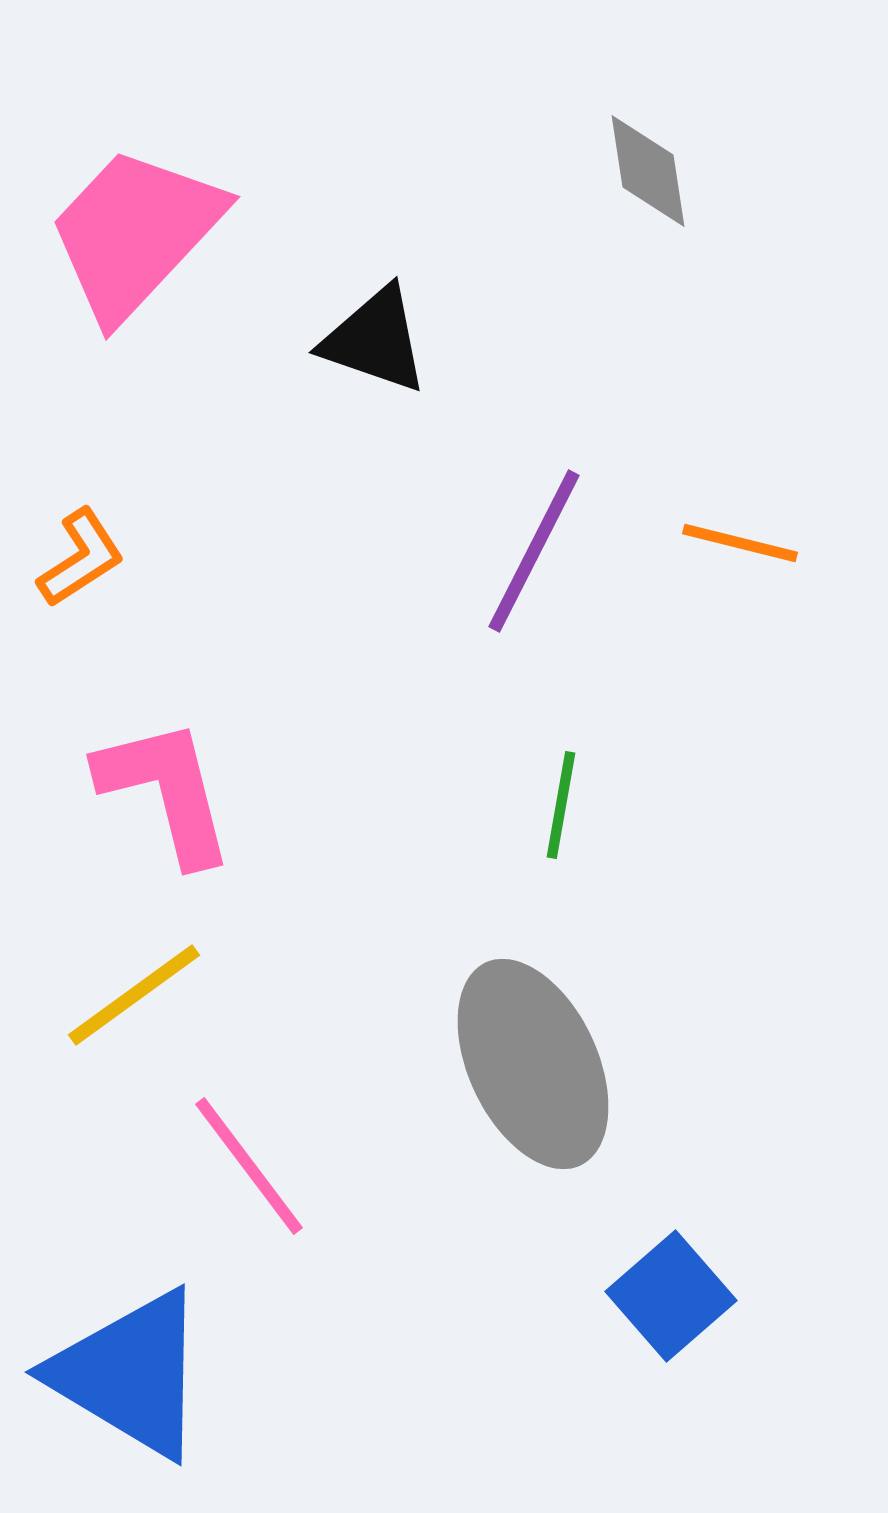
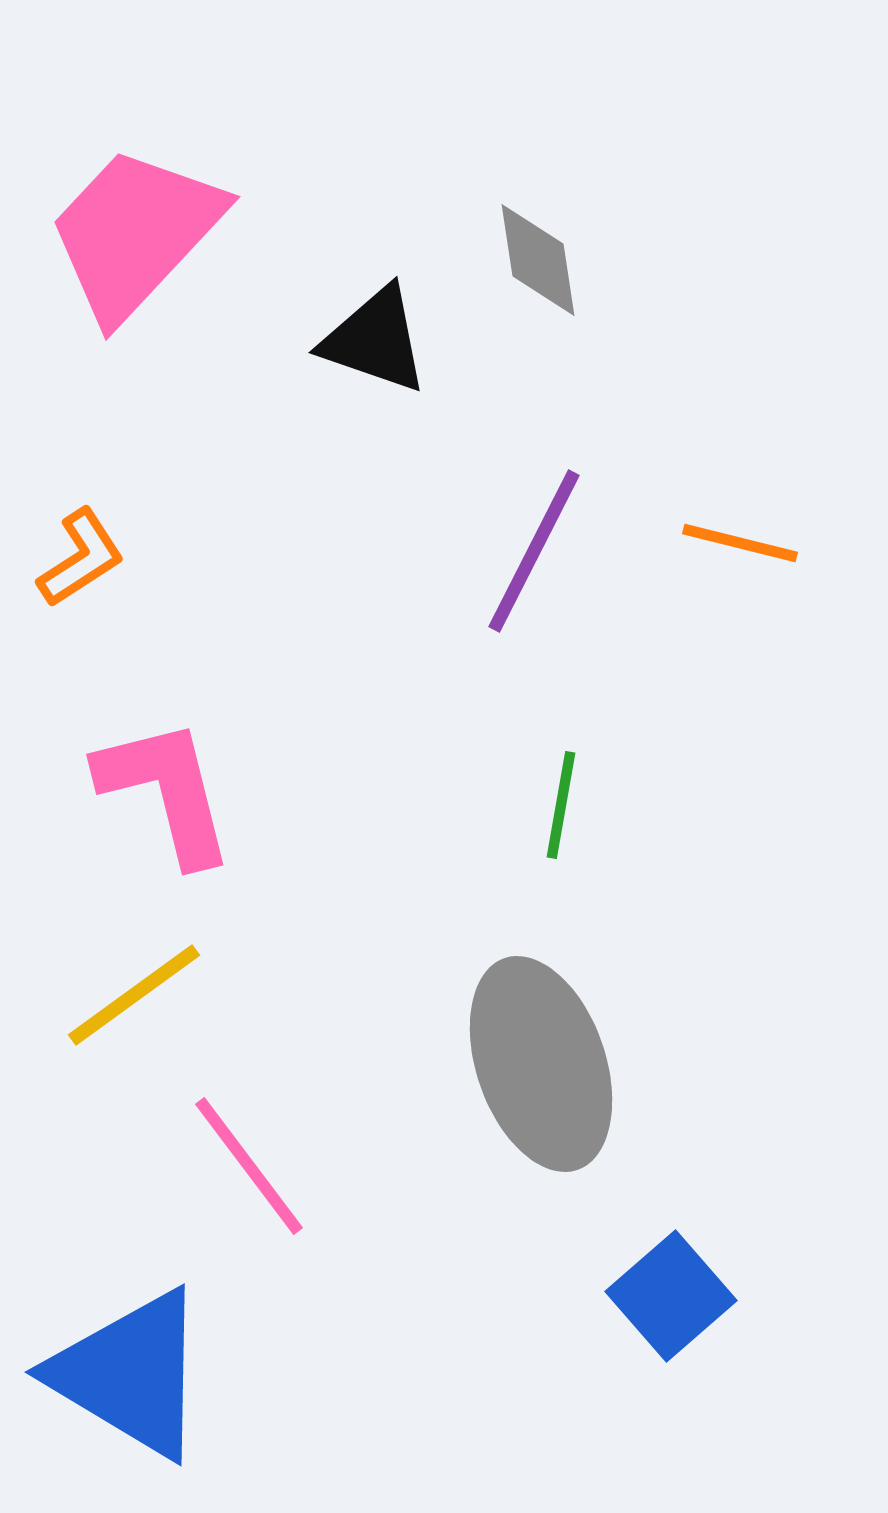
gray diamond: moved 110 px left, 89 px down
gray ellipse: moved 8 px right; rotated 6 degrees clockwise
